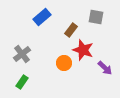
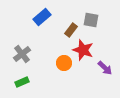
gray square: moved 5 px left, 3 px down
green rectangle: rotated 32 degrees clockwise
